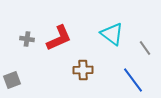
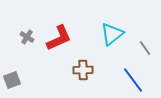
cyan triangle: rotated 45 degrees clockwise
gray cross: moved 2 px up; rotated 24 degrees clockwise
